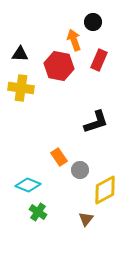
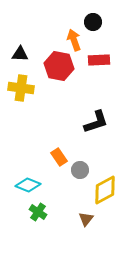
red rectangle: rotated 65 degrees clockwise
